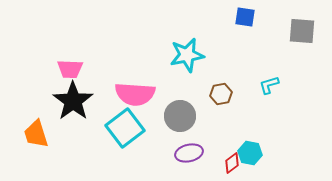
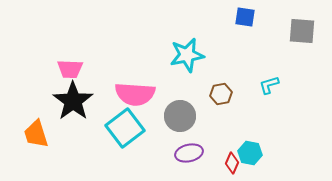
red diamond: rotated 30 degrees counterclockwise
